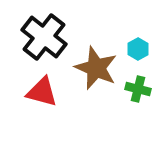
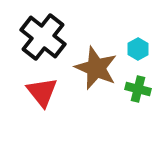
black cross: moved 1 px left
red triangle: rotated 36 degrees clockwise
